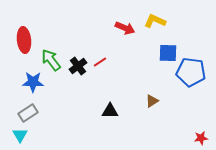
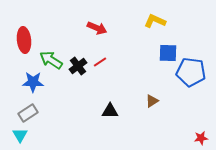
red arrow: moved 28 px left
green arrow: rotated 20 degrees counterclockwise
